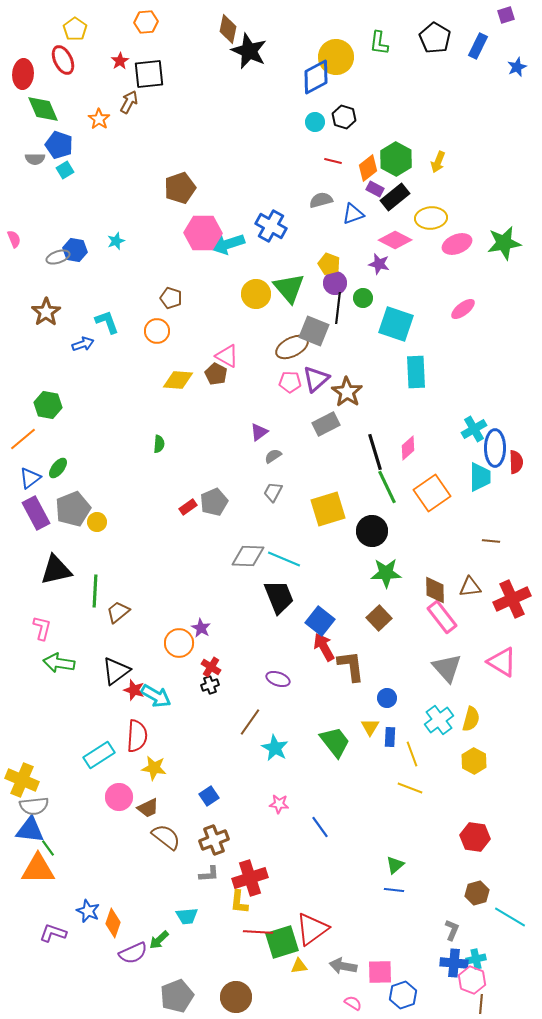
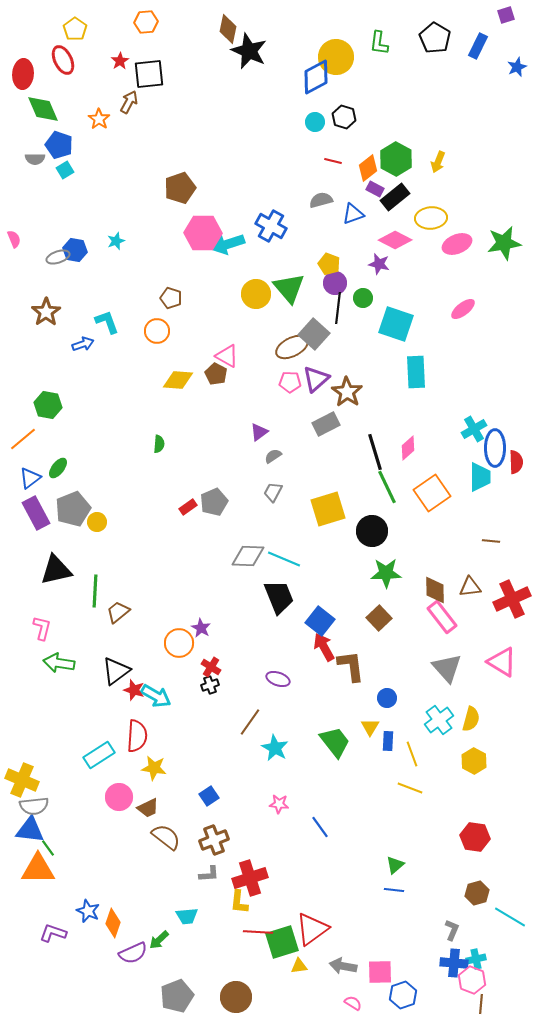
gray square at (314, 331): moved 3 px down; rotated 20 degrees clockwise
blue rectangle at (390, 737): moved 2 px left, 4 px down
